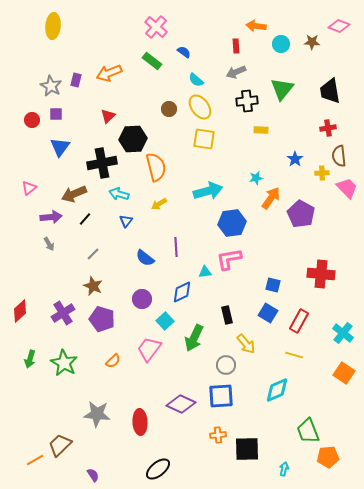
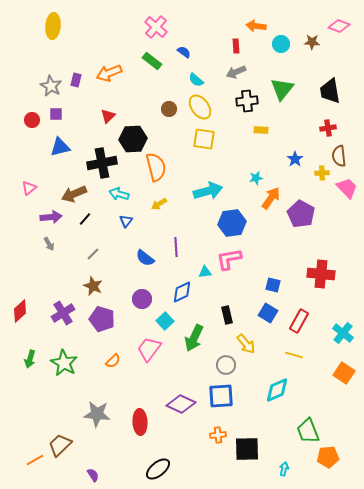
blue triangle at (60, 147): rotated 40 degrees clockwise
